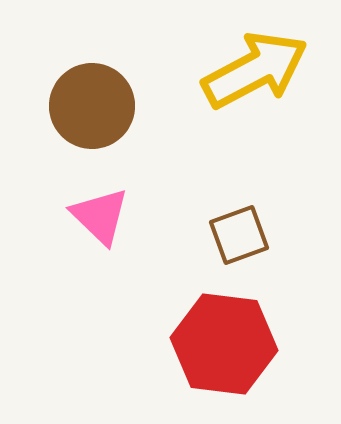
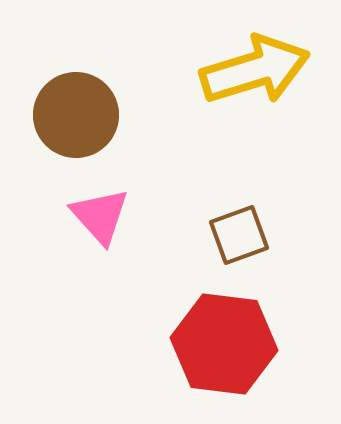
yellow arrow: rotated 11 degrees clockwise
brown circle: moved 16 px left, 9 px down
pink triangle: rotated 4 degrees clockwise
